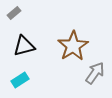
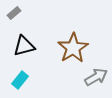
brown star: moved 2 px down
gray arrow: moved 1 px right, 4 px down; rotated 25 degrees clockwise
cyan rectangle: rotated 18 degrees counterclockwise
